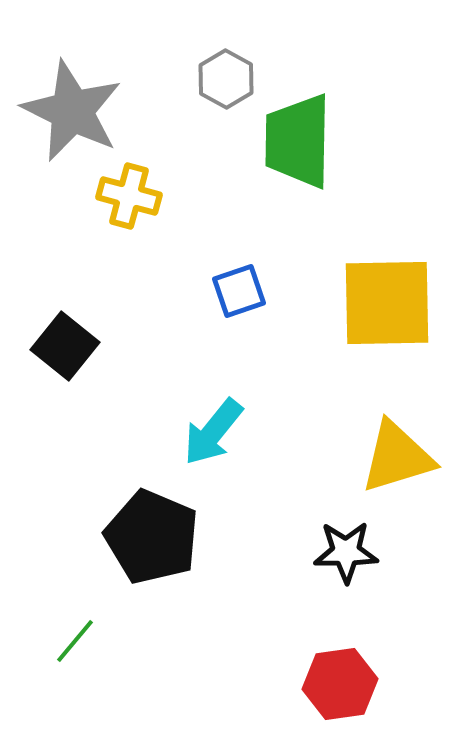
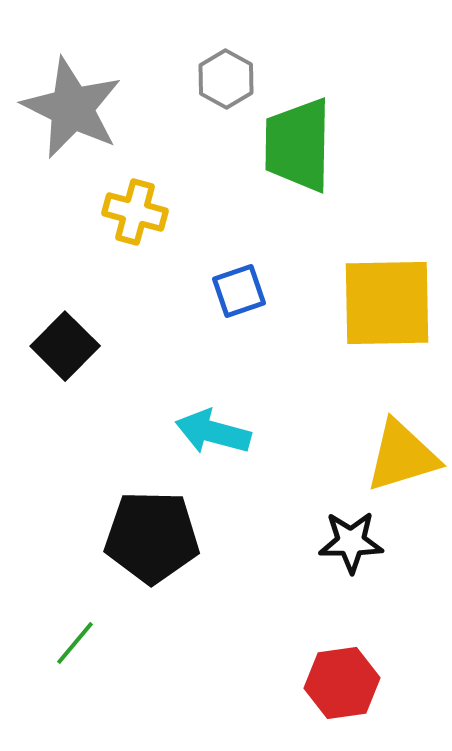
gray star: moved 3 px up
green trapezoid: moved 4 px down
yellow cross: moved 6 px right, 16 px down
black square: rotated 6 degrees clockwise
cyan arrow: rotated 66 degrees clockwise
yellow triangle: moved 5 px right, 1 px up
black pentagon: rotated 22 degrees counterclockwise
black star: moved 5 px right, 10 px up
green line: moved 2 px down
red hexagon: moved 2 px right, 1 px up
